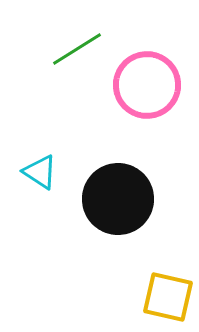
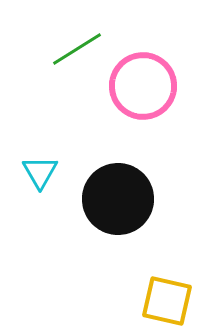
pink circle: moved 4 px left, 1 px down
cyan triangle: rotated 27 degrees clockwise
yellow square: moved 1 px left, 4 px down
